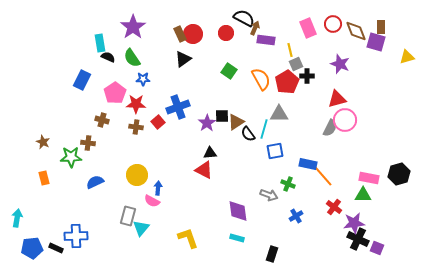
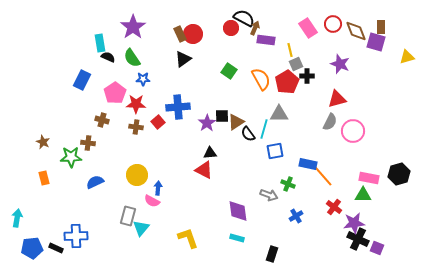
pink rectangle at (308, 28): rotated 12 degrees counterclockwise
red circle at (226, 33): moved 5 px right, 5 px up
blue cross at (178, 107): rotated 15 degrees clockwise
pink circle at (345, 120): moved 8 px right, 11 px down
gray semicircle at (330, 128): moved 6 px up
